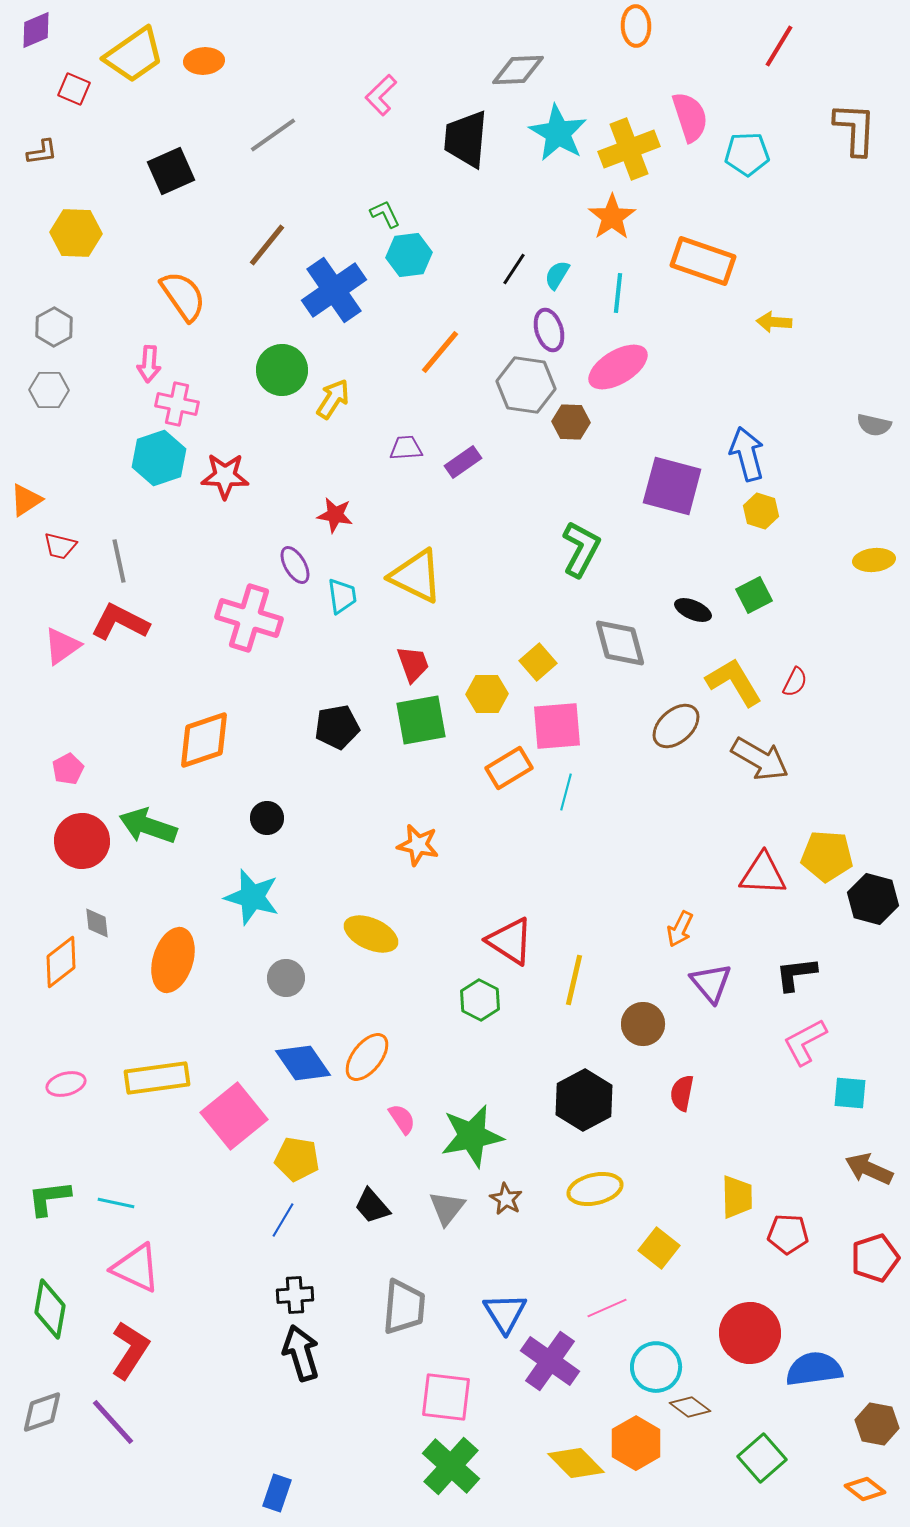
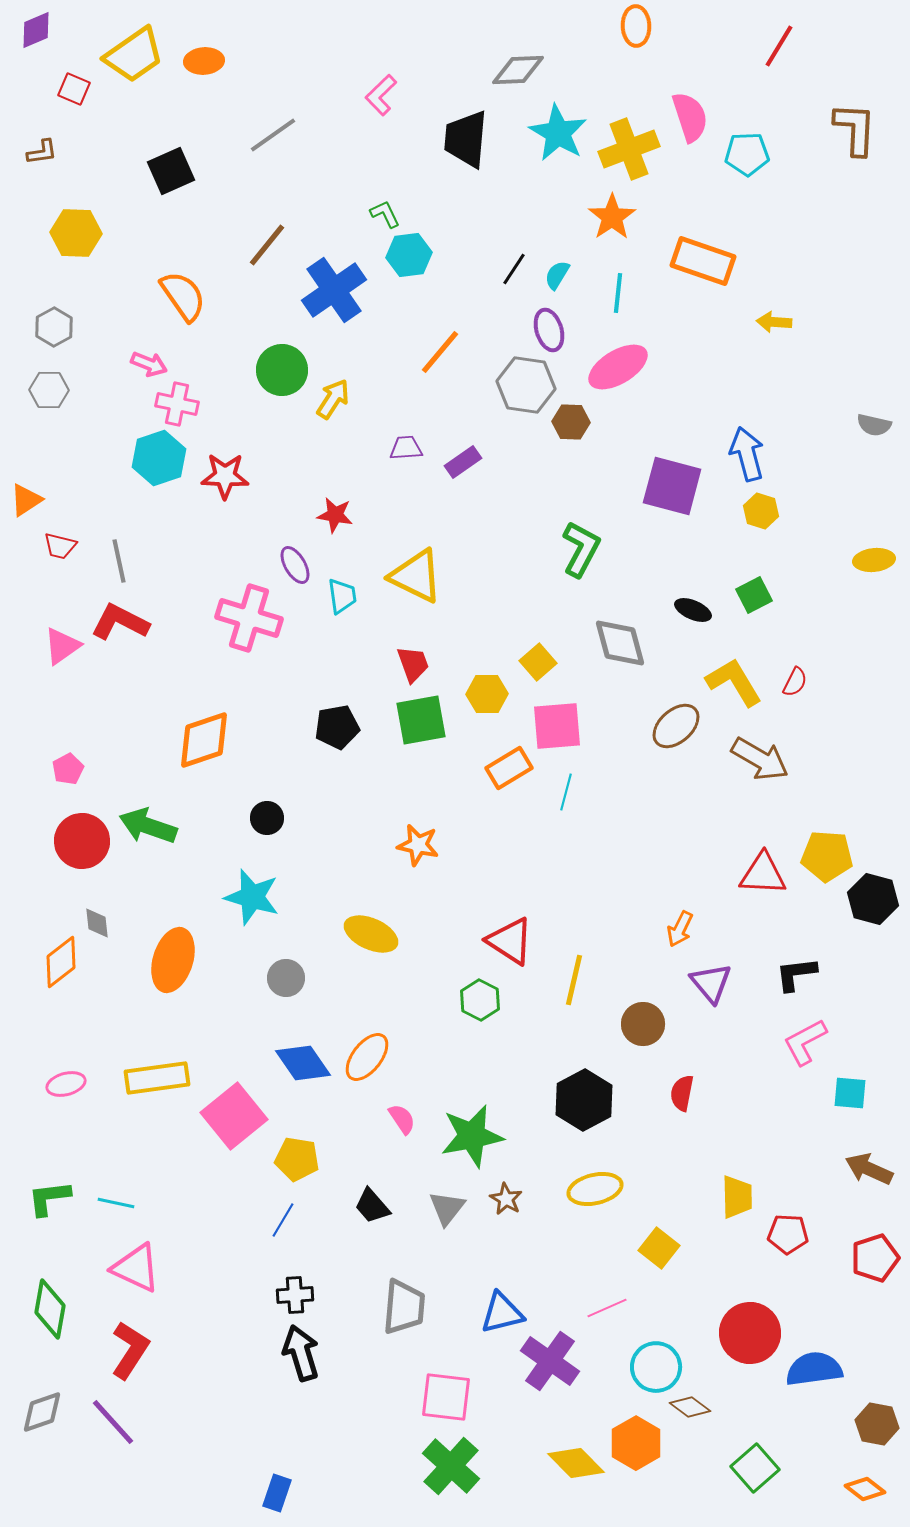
pink arrow at (149, 364): rotated 72 degrees counterclockwise
blue triangle at (505, 1313): moved 3 px left; rotated 48 degrees clockwise
green square at (762, 1458): moved 7 px left, 10 px down
